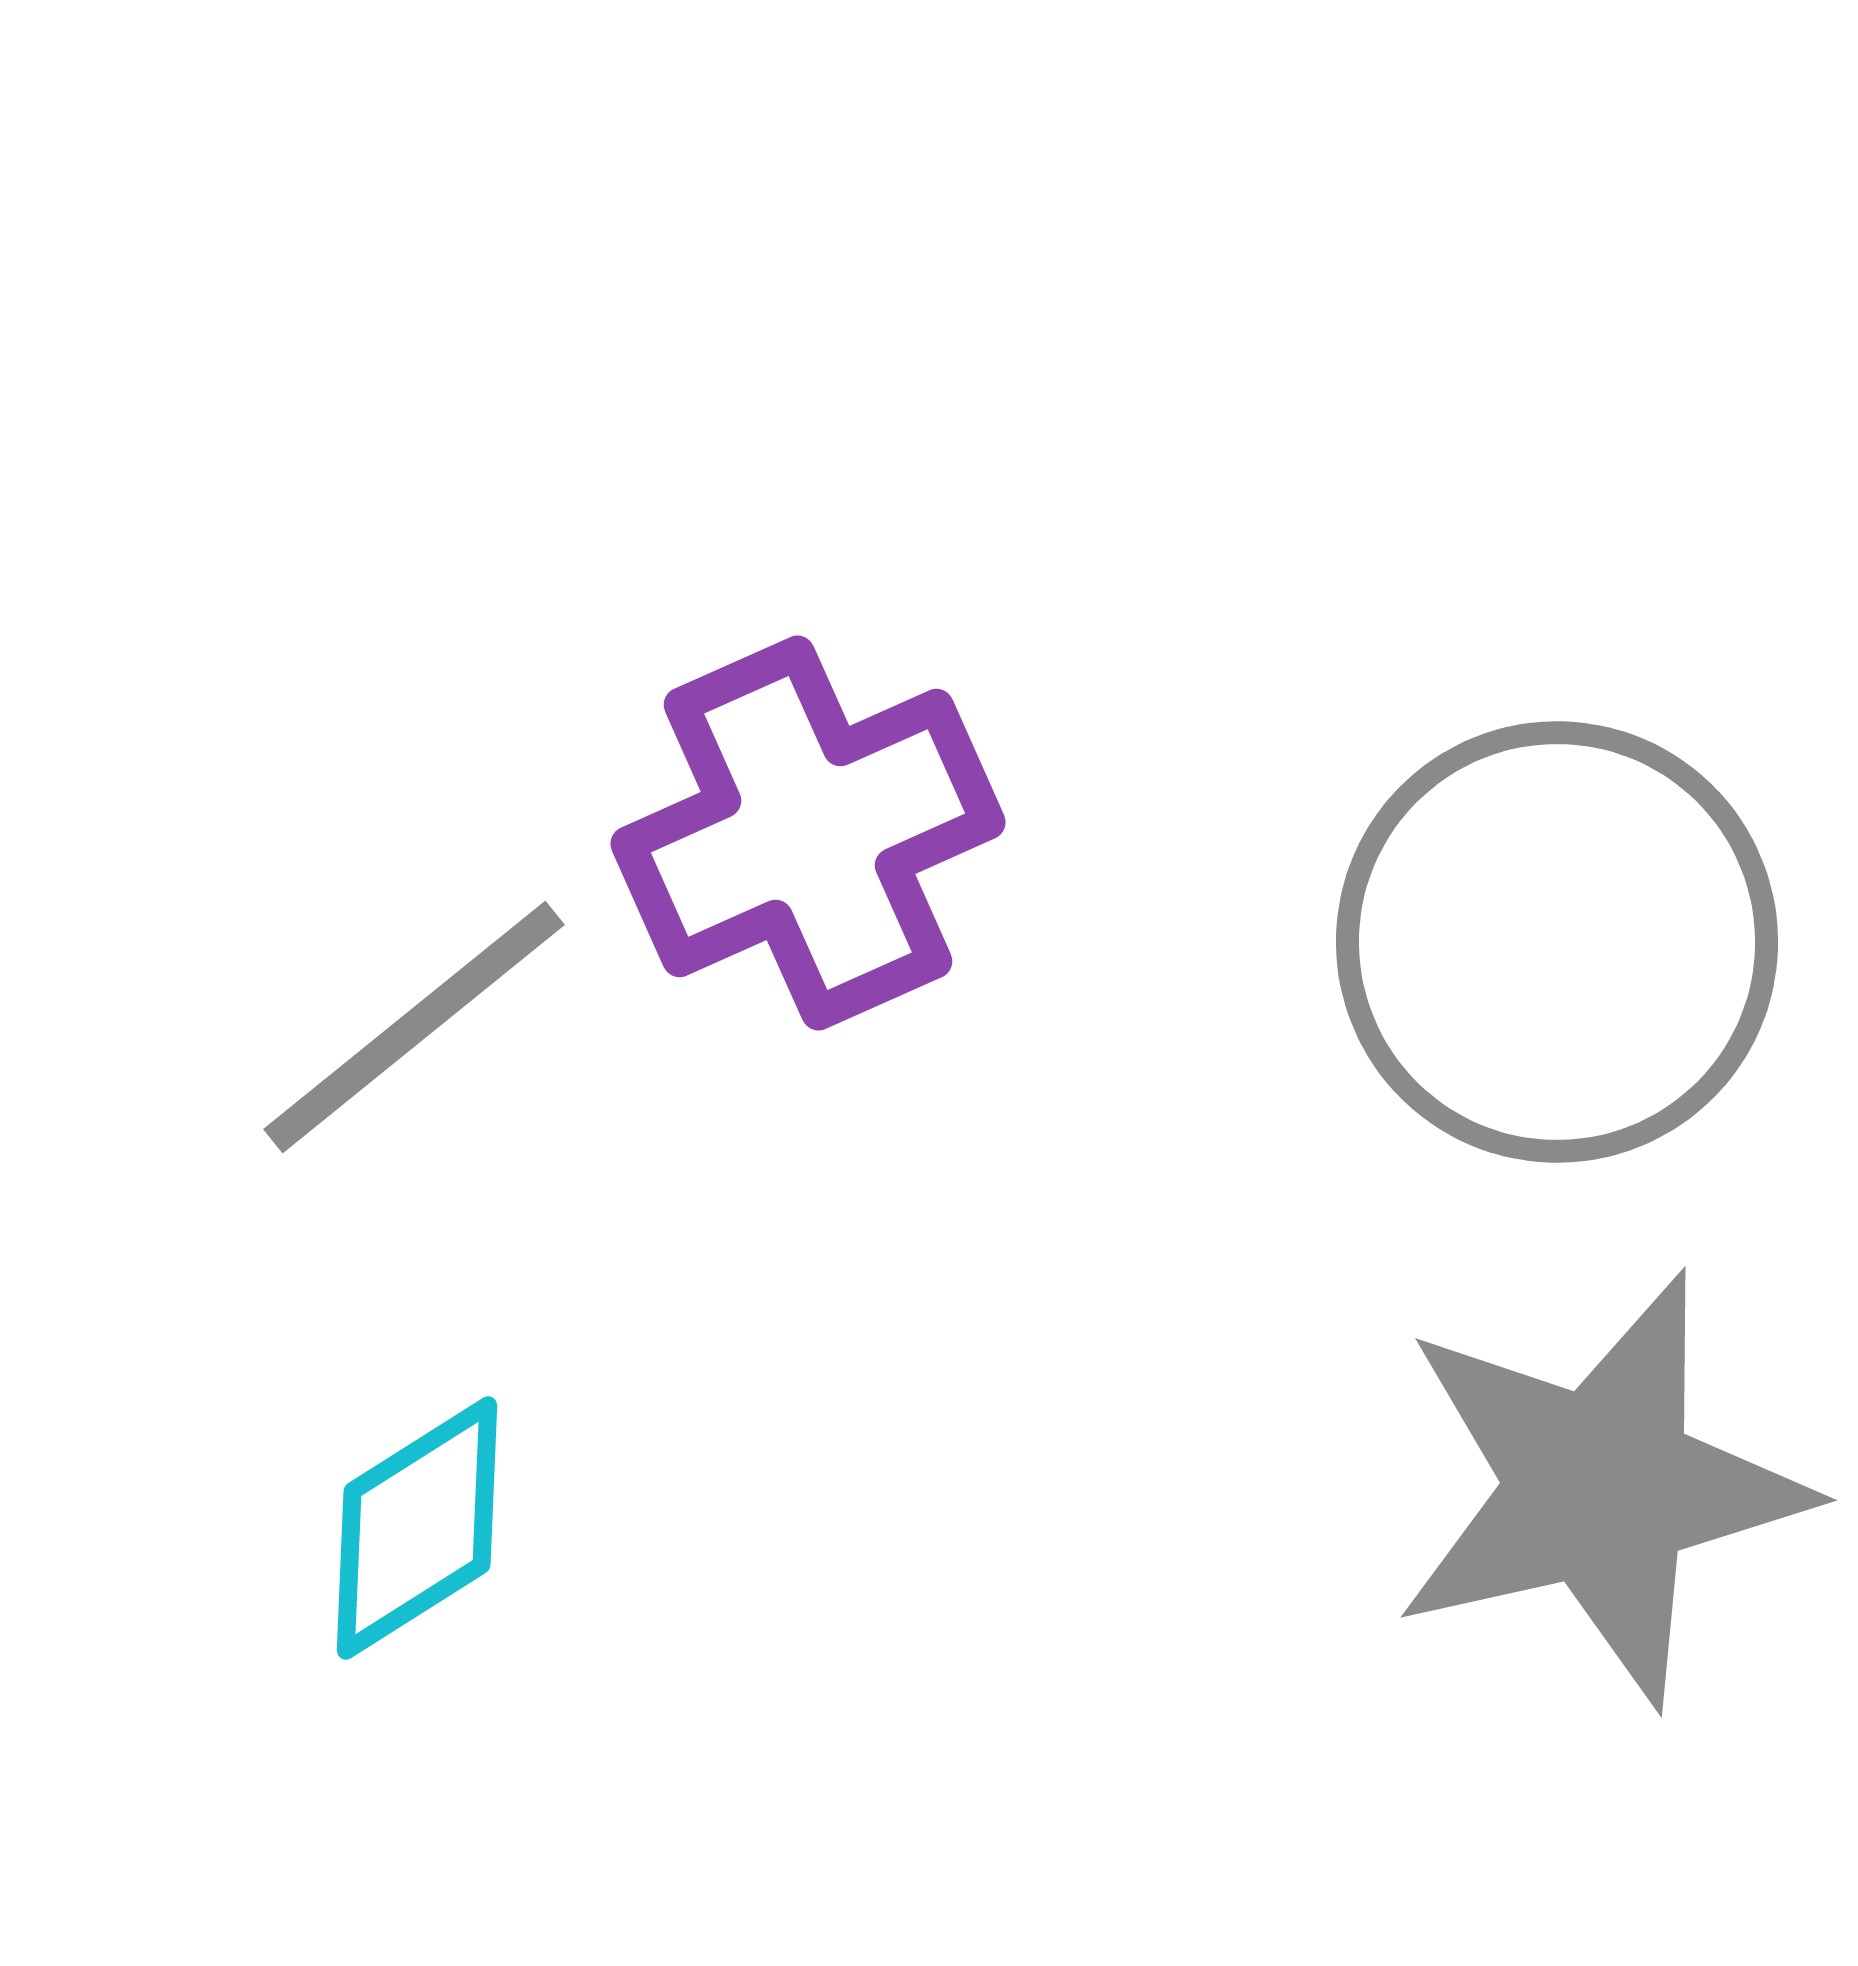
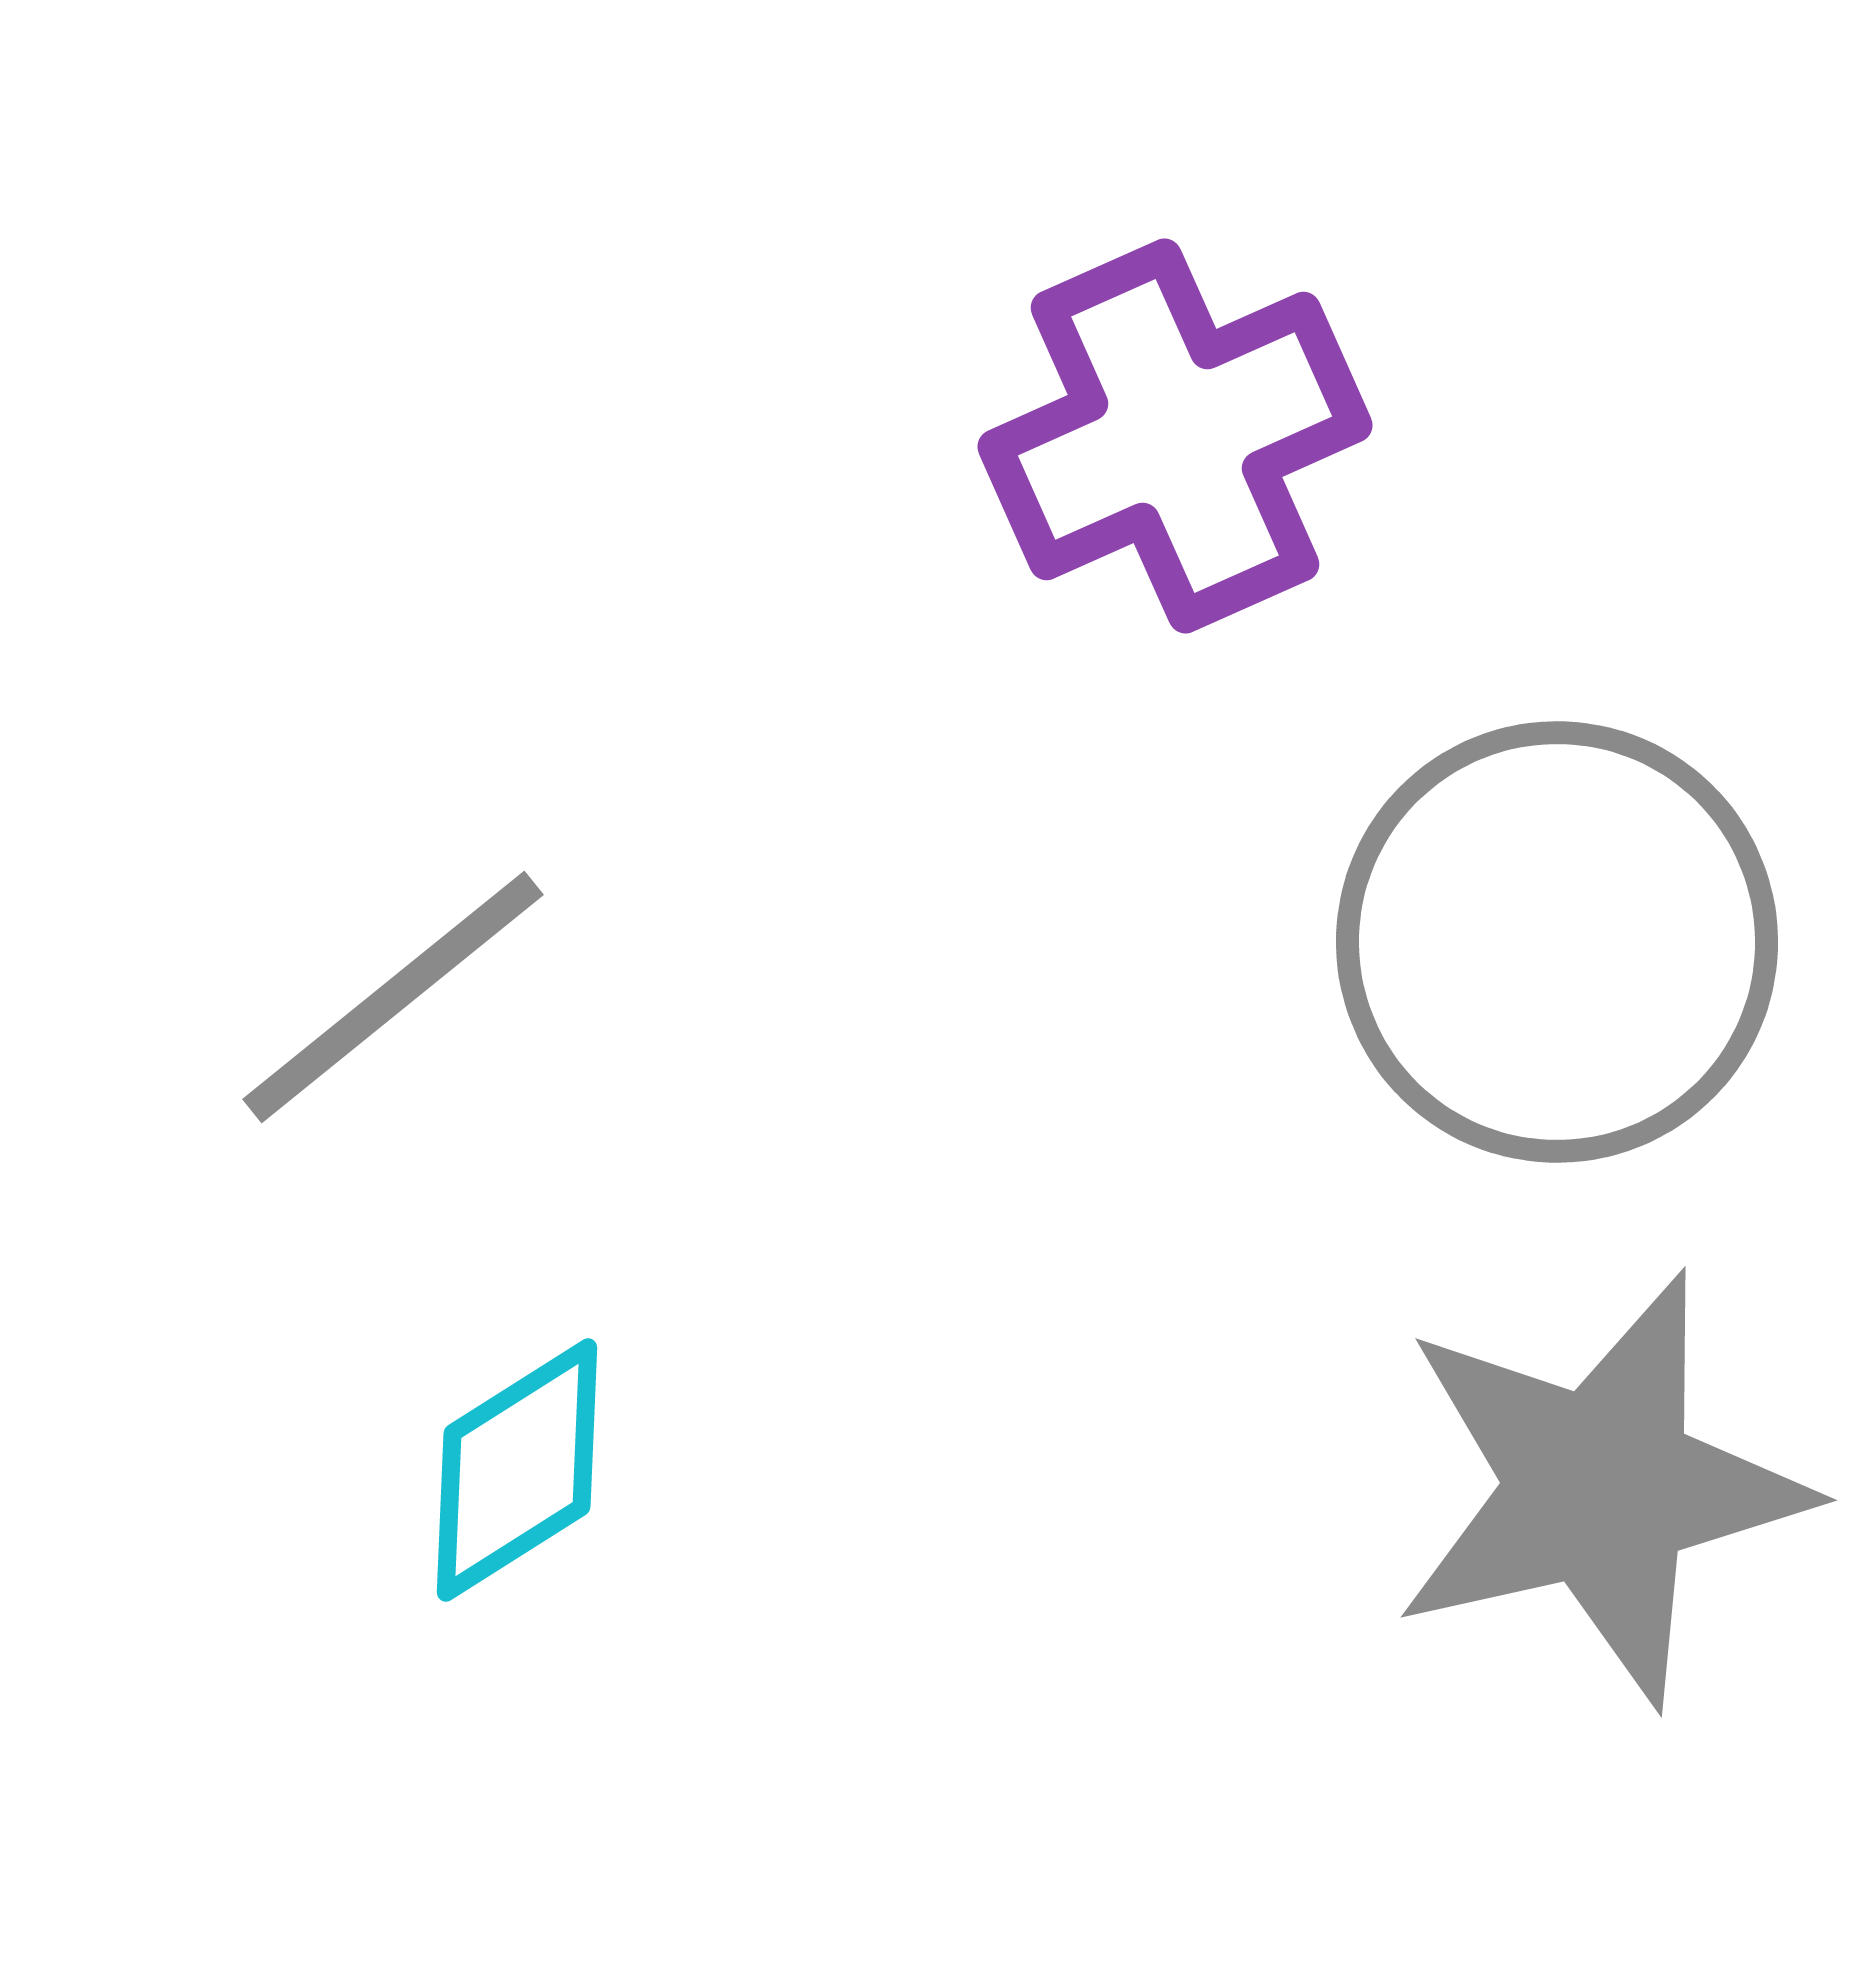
purple cross: moved 367 px right, 397 px up
gray line: moved 21 px left, 30 px up
cyan diamond: moved 100 px right, 58 px up
